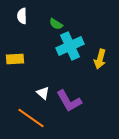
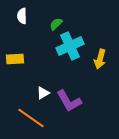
green semicircle: rotated 104 degrees clockwise
white triangle: rotated 48 degrees clockwise
